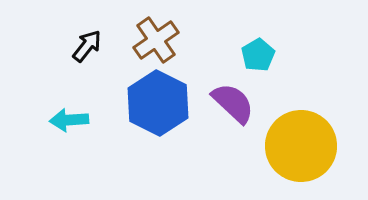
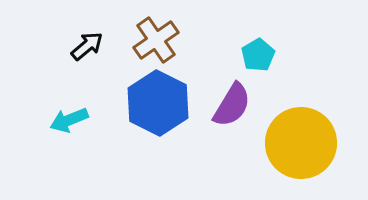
black arrow: rotated 12 degrees clockwise
purple semicircle: moved 1 px left, 2 px down; rotated 78 degrees clockwise
cyan arrow: rotated 18 degrees counterclockwise
yellow circle: moved 3 px up
